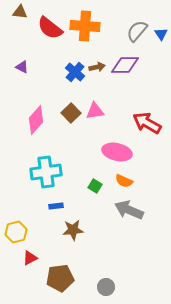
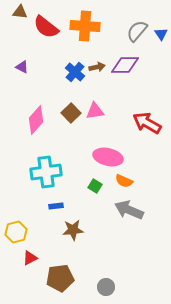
red semicircle: moved 4 px left, 1 px up
pink ellipse: moved 9 px left, 5 px down
